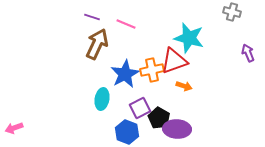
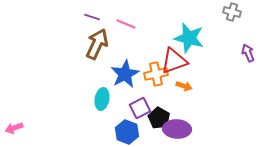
orange cross: moved 4 px right, 4 px down
